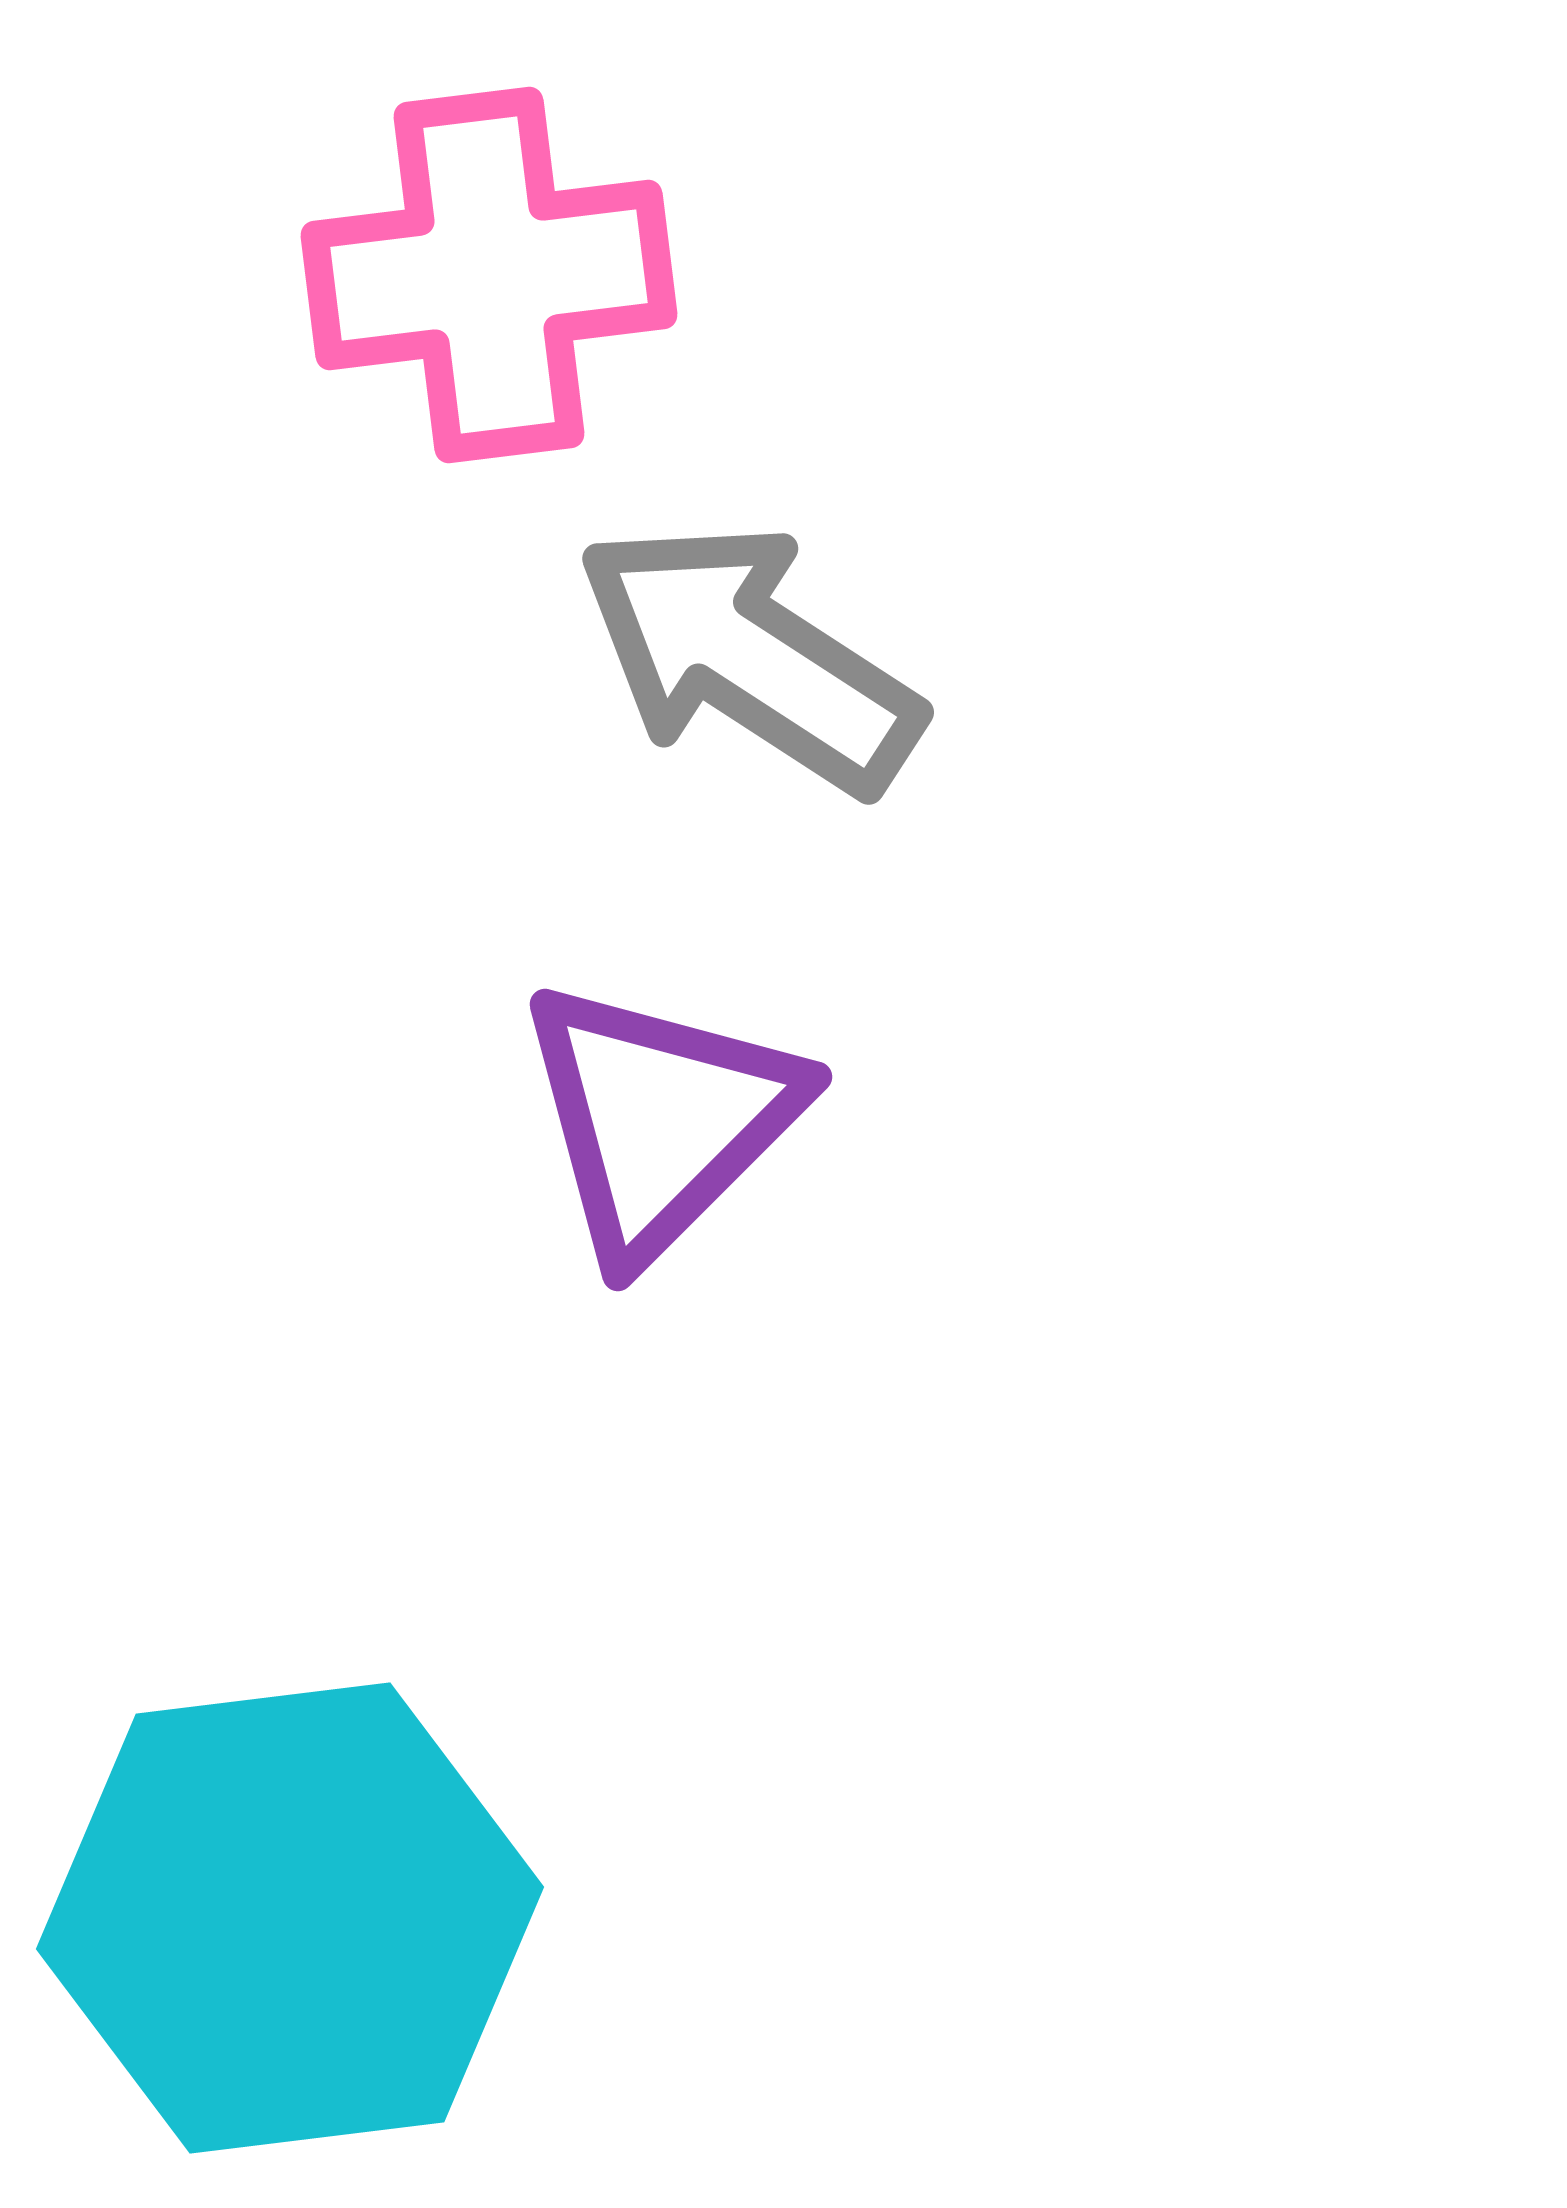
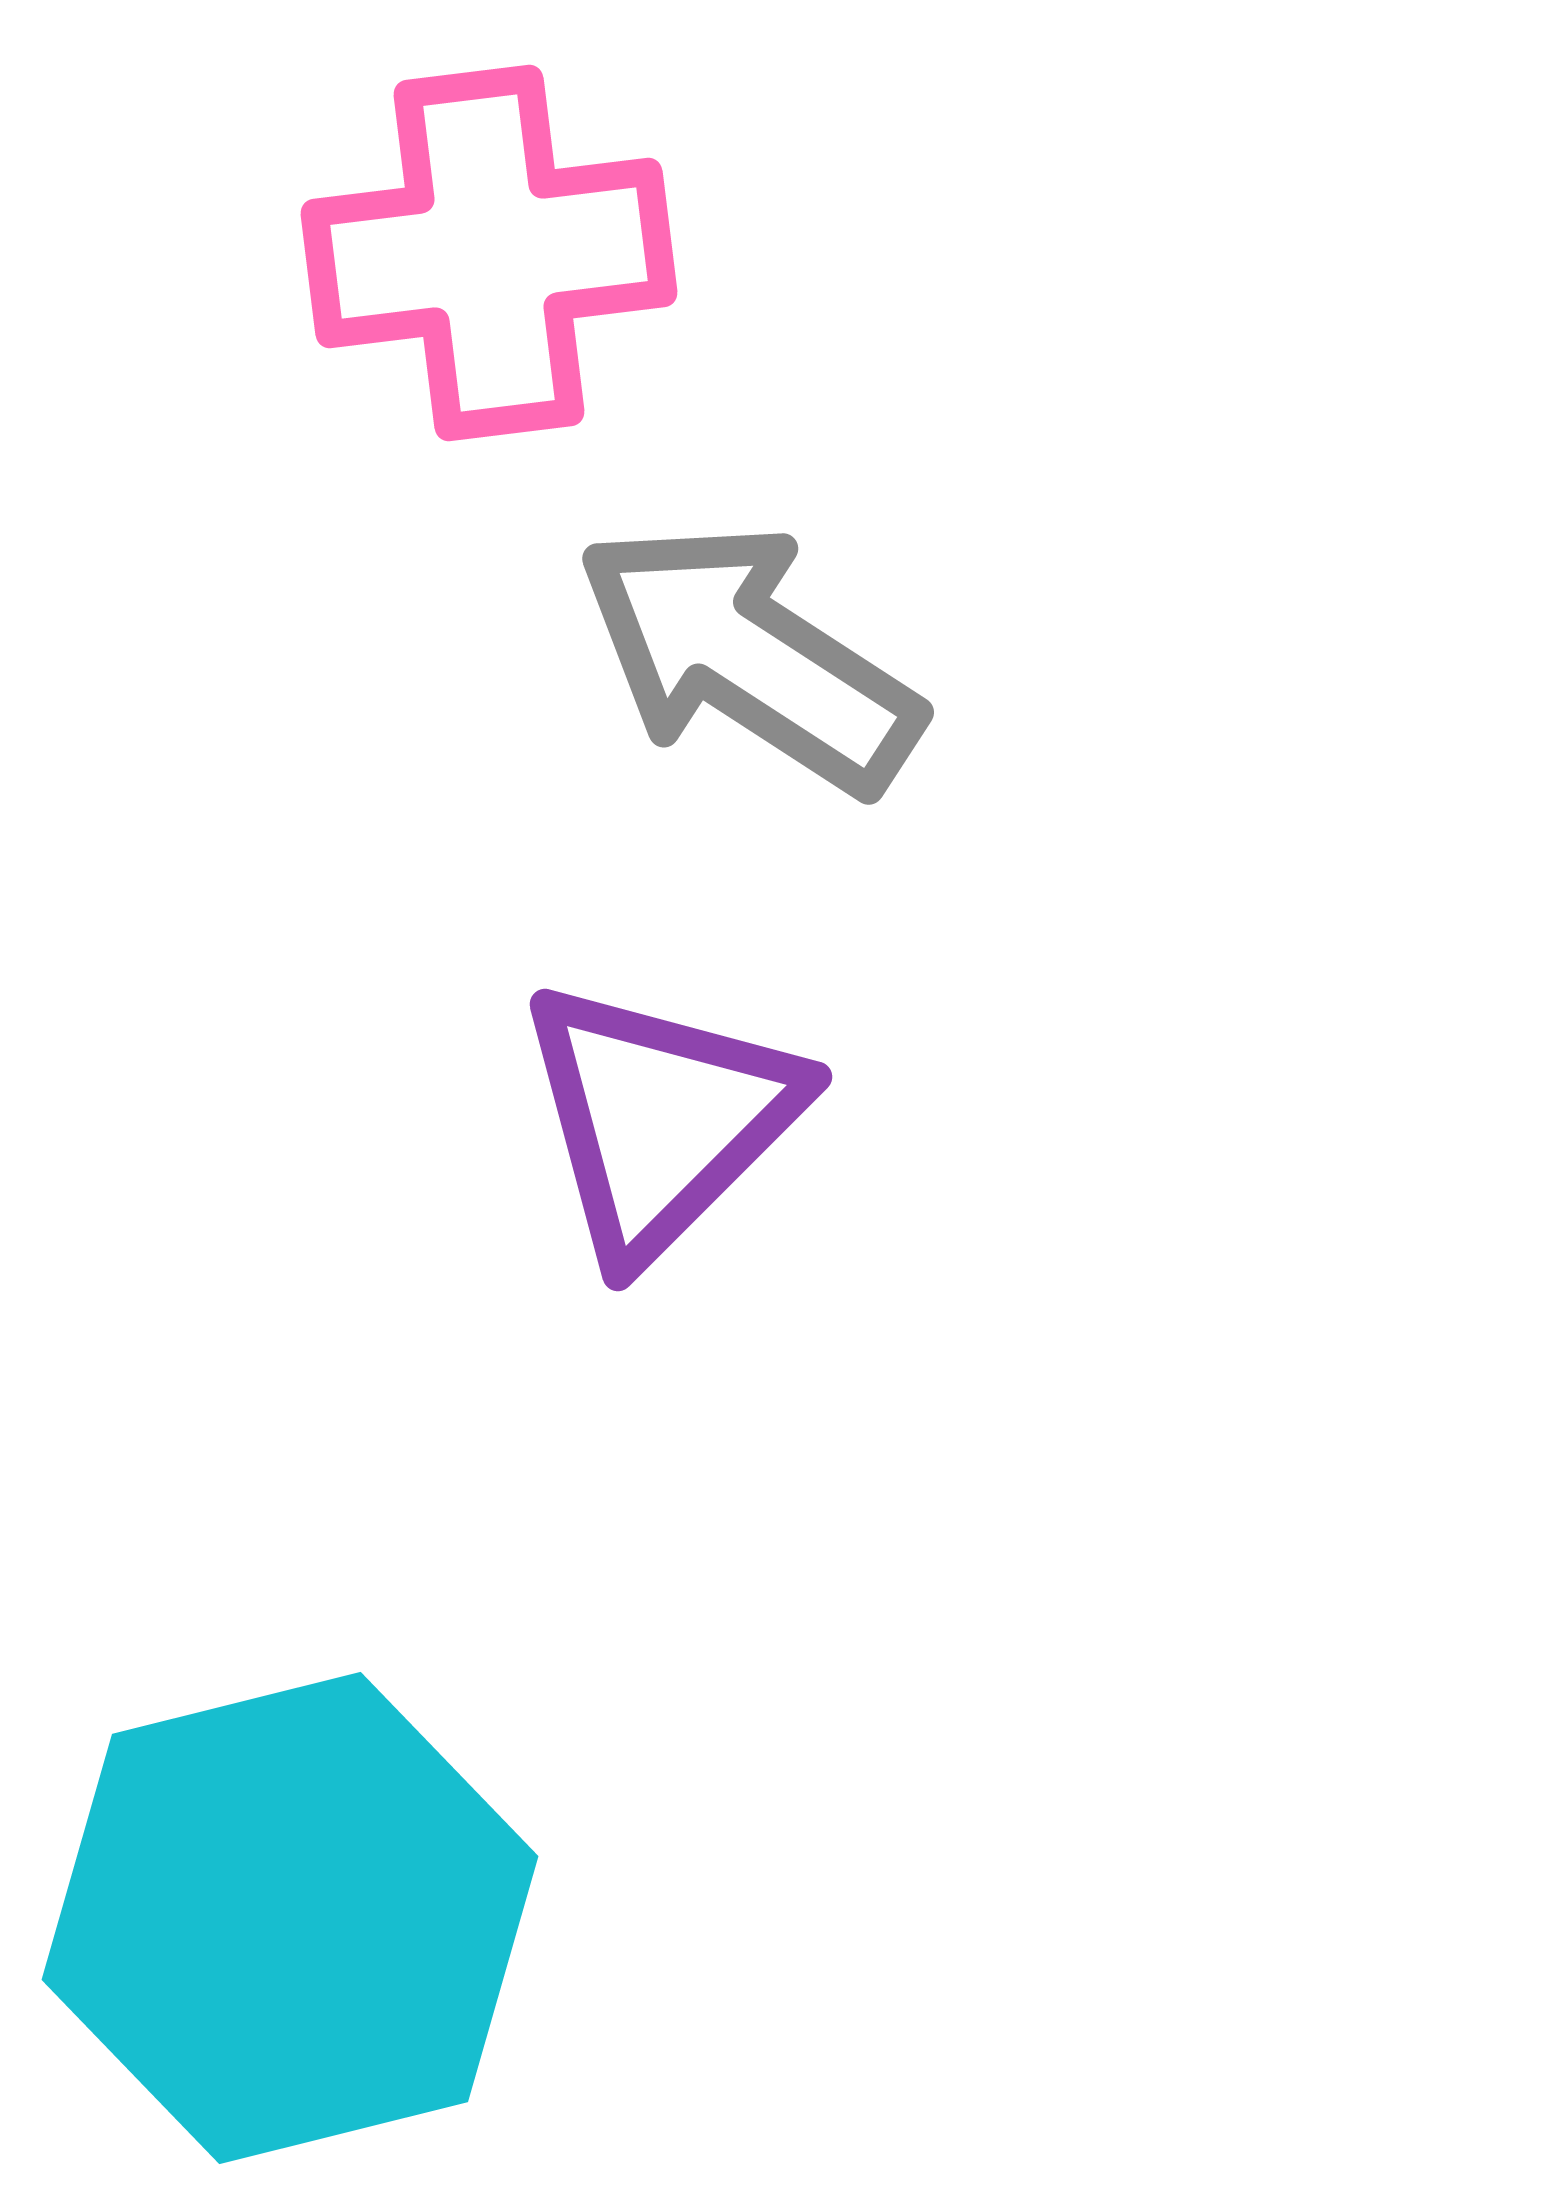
pink cross: moved 22 px up
cyan hexagon: rotated 7 degrees counterclockwise
